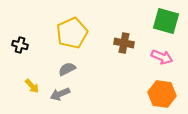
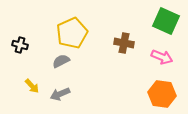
green square: rotated 8 degrees clockwise
gray semicircle: moved 6 px left, 8 px up
